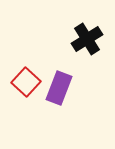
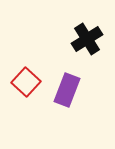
purple rectangle: moved 8 px right, 2 px down
